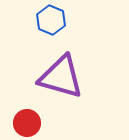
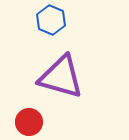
red circle: moved 2 px right, 1 px up
